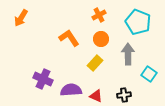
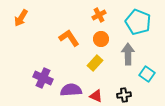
cyan square: moved 2 px left
purple cross: moved 1 px up
